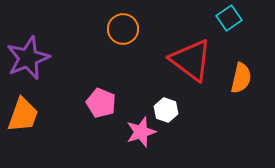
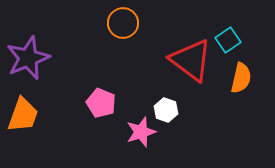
cyan square: moved 1 px left, 22 px down
orange circle: moved 6 px up
